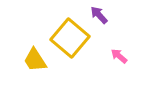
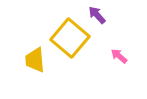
purple arrow: moved 2 px left
yellow trapezoid: rotated 28 degrees clockwise
